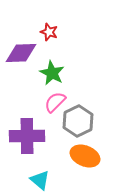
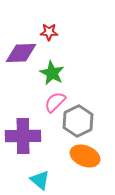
red star: rotated 18 degrees counterclockwise
purple cross: moved 4 px left
